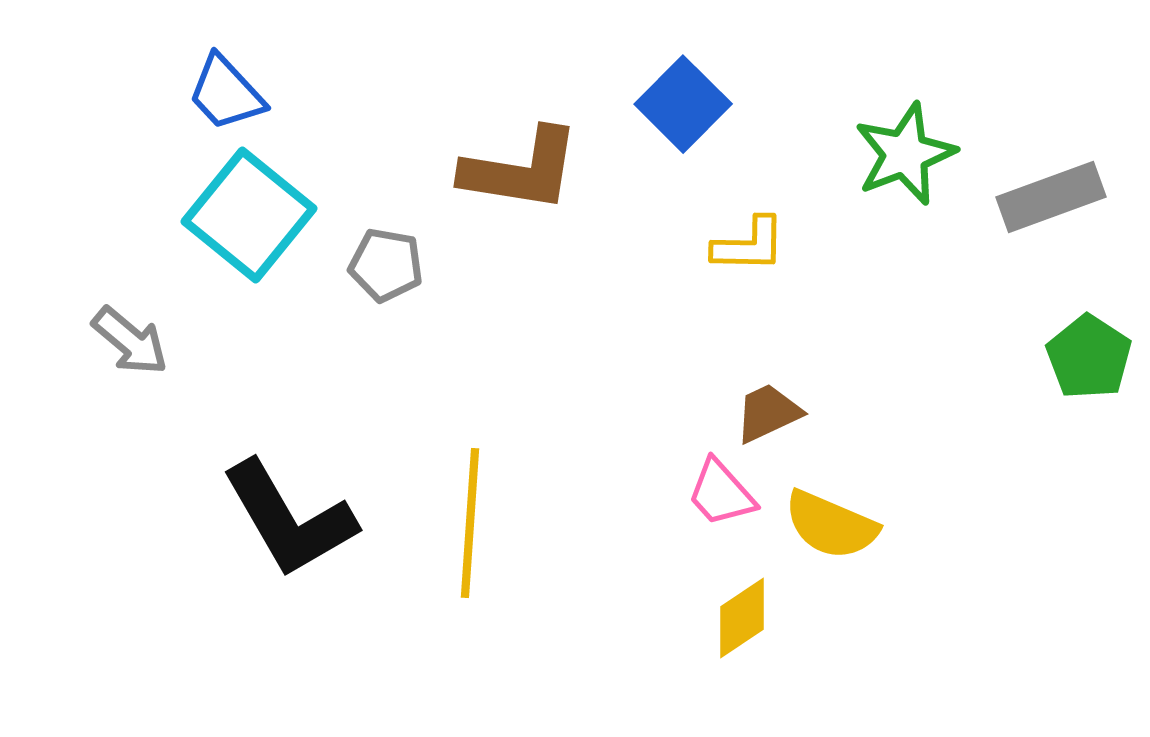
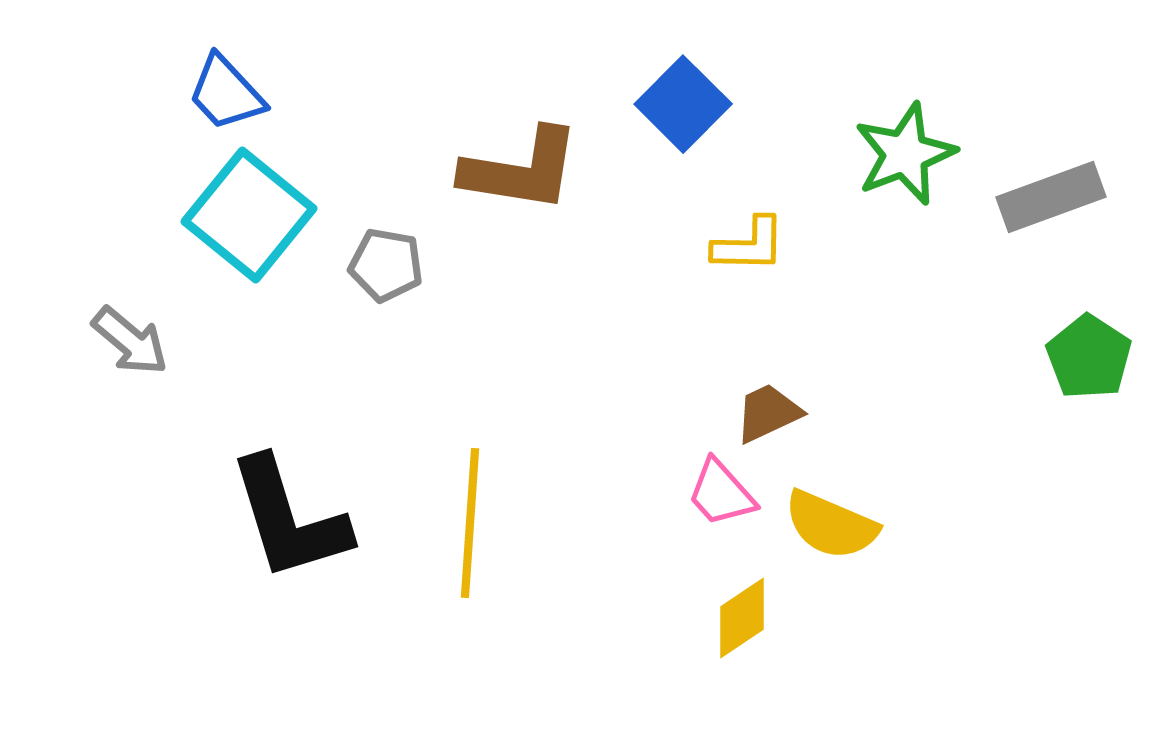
black L-shape: rotated 13 degrees clockwise
